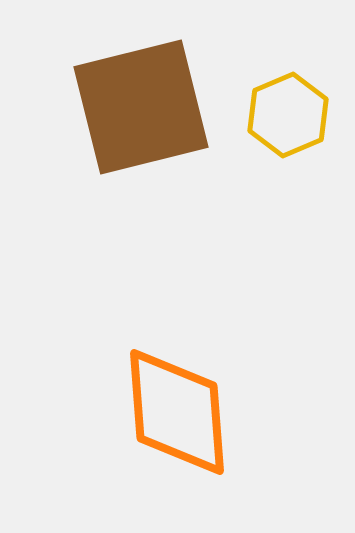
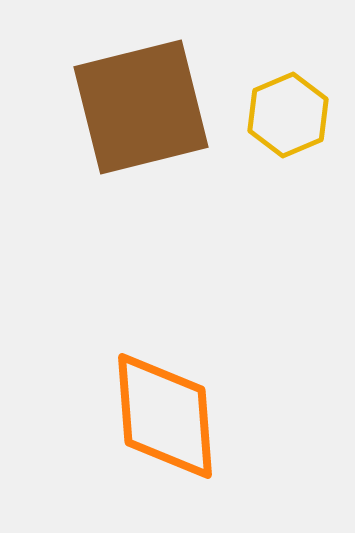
orange diamond: moved 12 px left, 4 px down
